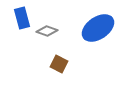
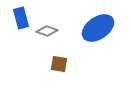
blue rectangle: moved 1 px left
brown square: rotated 18 degrees counterclockwise
